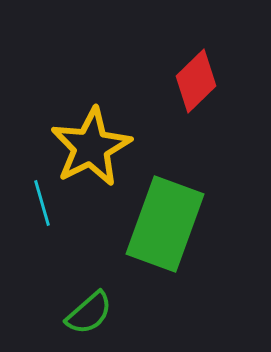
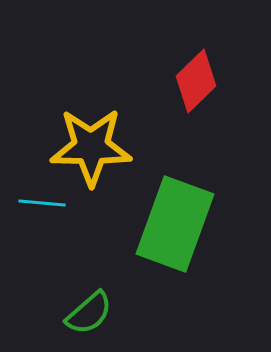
yellow star: rotated 28 degrees clockwise
cyan line: rotated 69 degrees counterclockwise
green rectangle: moved 10 px right
